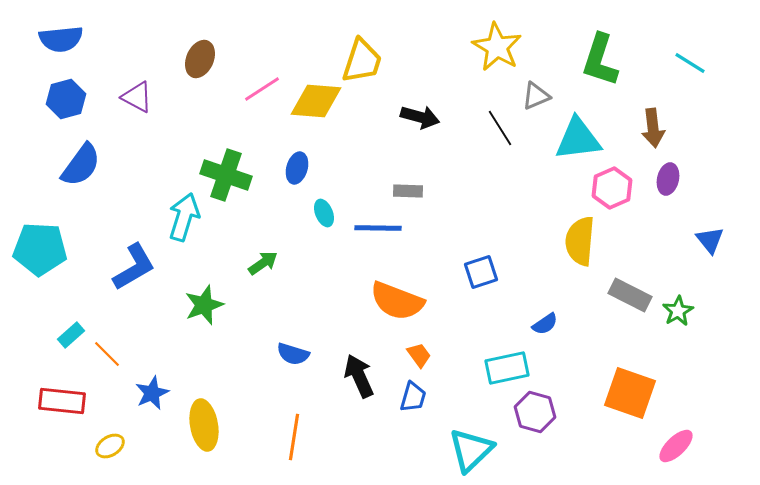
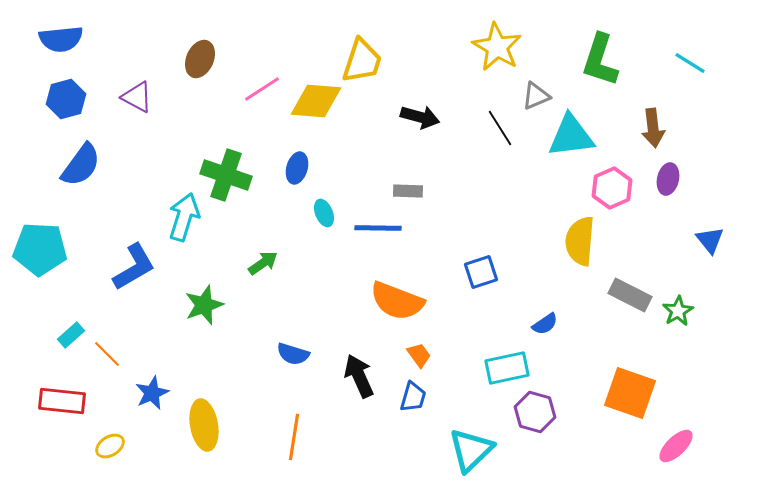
cyan triangle at (578, 139): moved 7 px left, 3 px up
